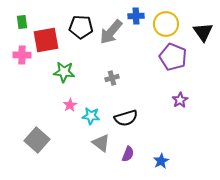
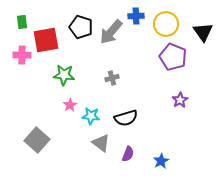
black pentagon: rotated 15 degrees clockwise
green star: moved 3 px down
